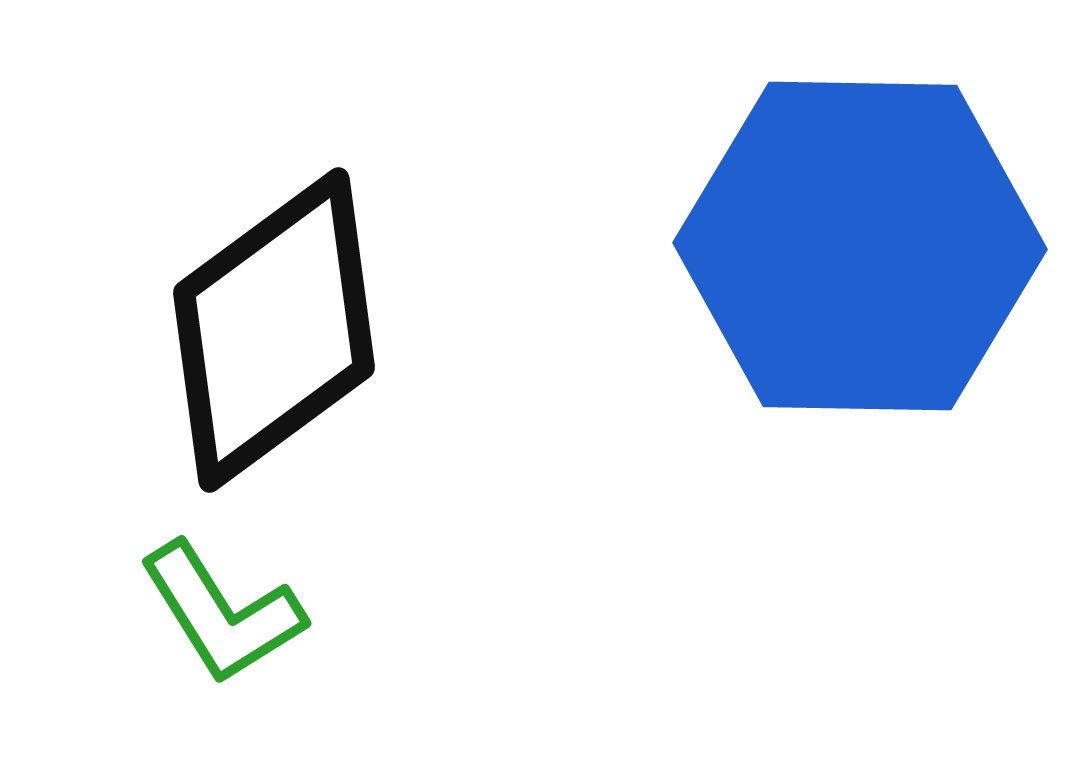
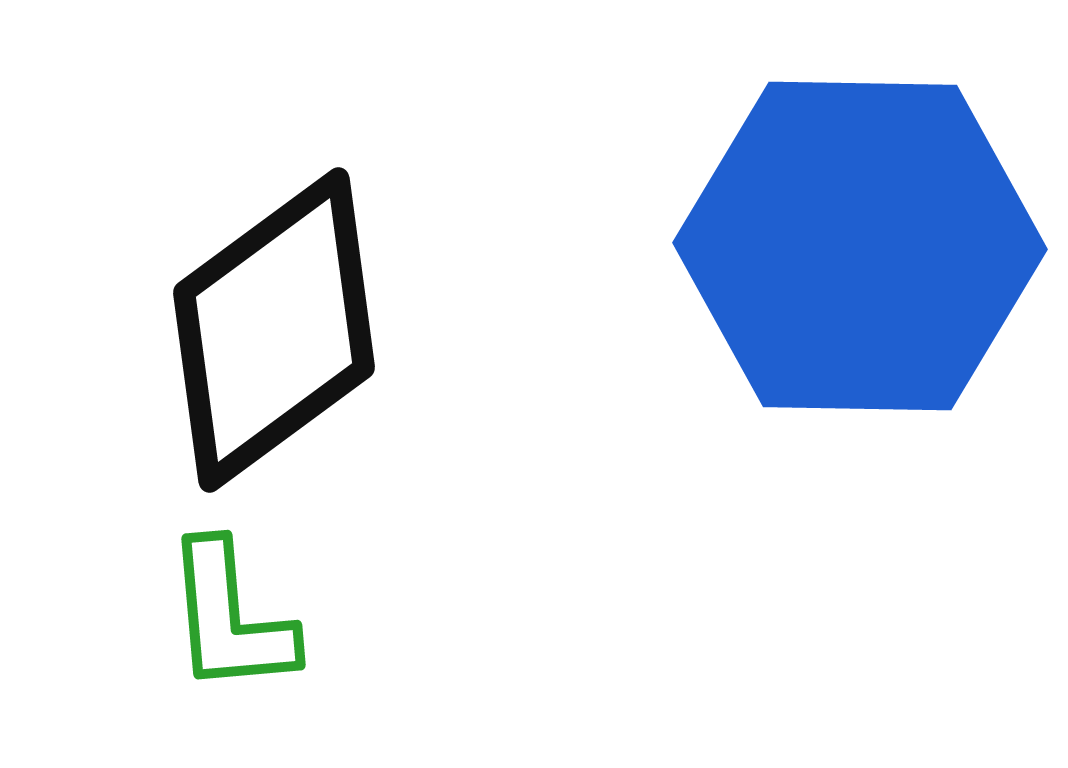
green L-shape: moved 8 px right, 5 px down; rotated 27 degrees clockwise
